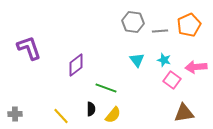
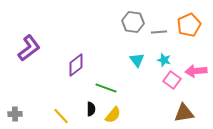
gray line: moved 1 px left, 1 px down
purple L-shape: rotated 72 degrees clockwise
pink arrow: moved 4 px down
